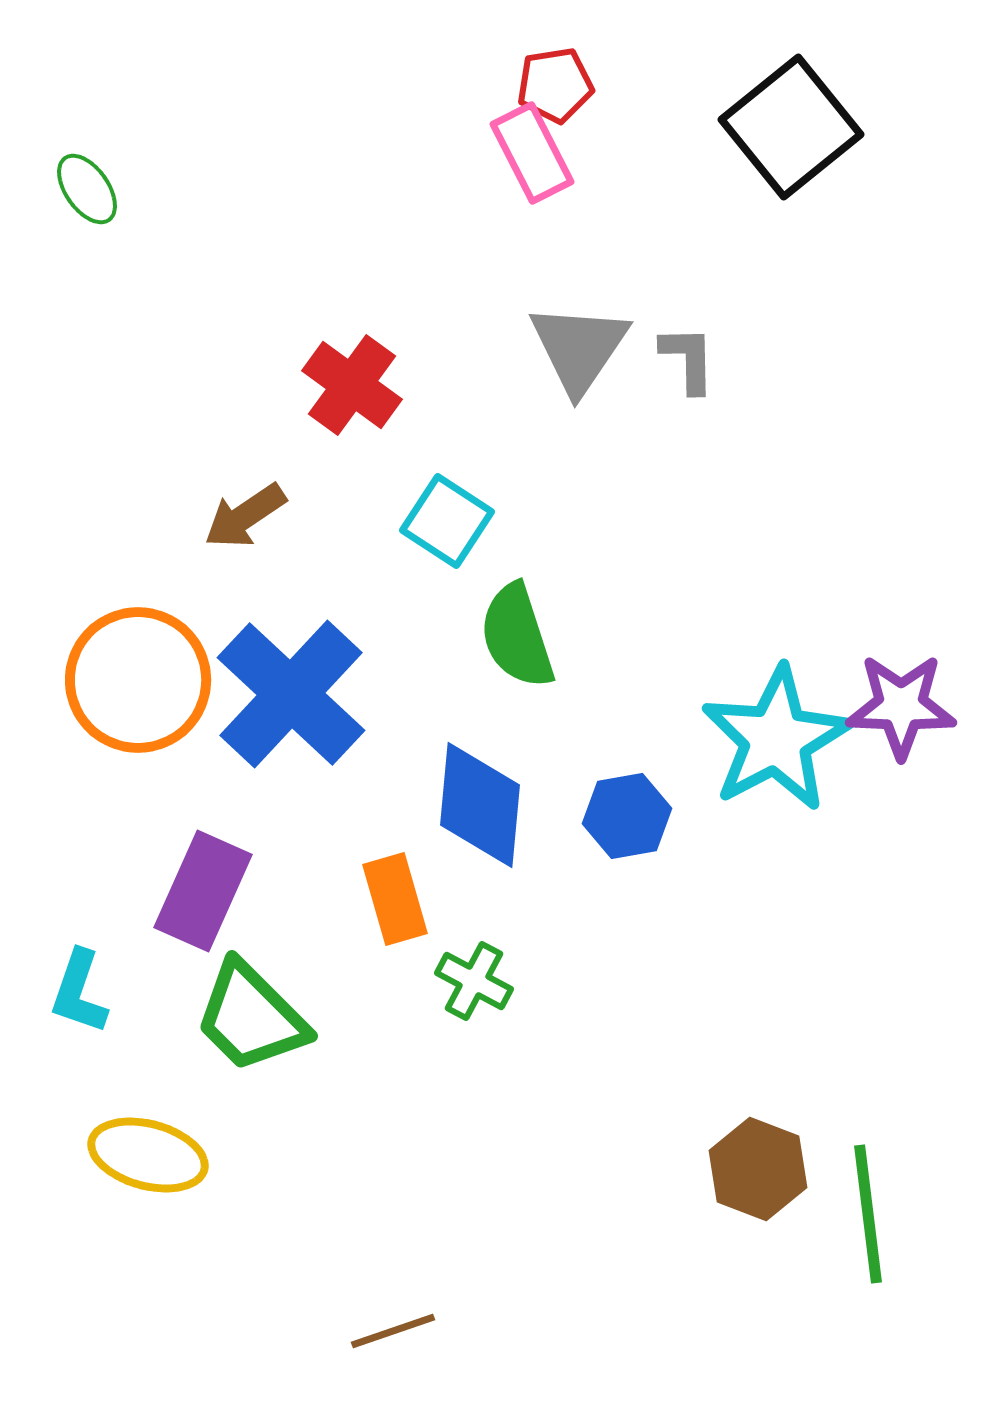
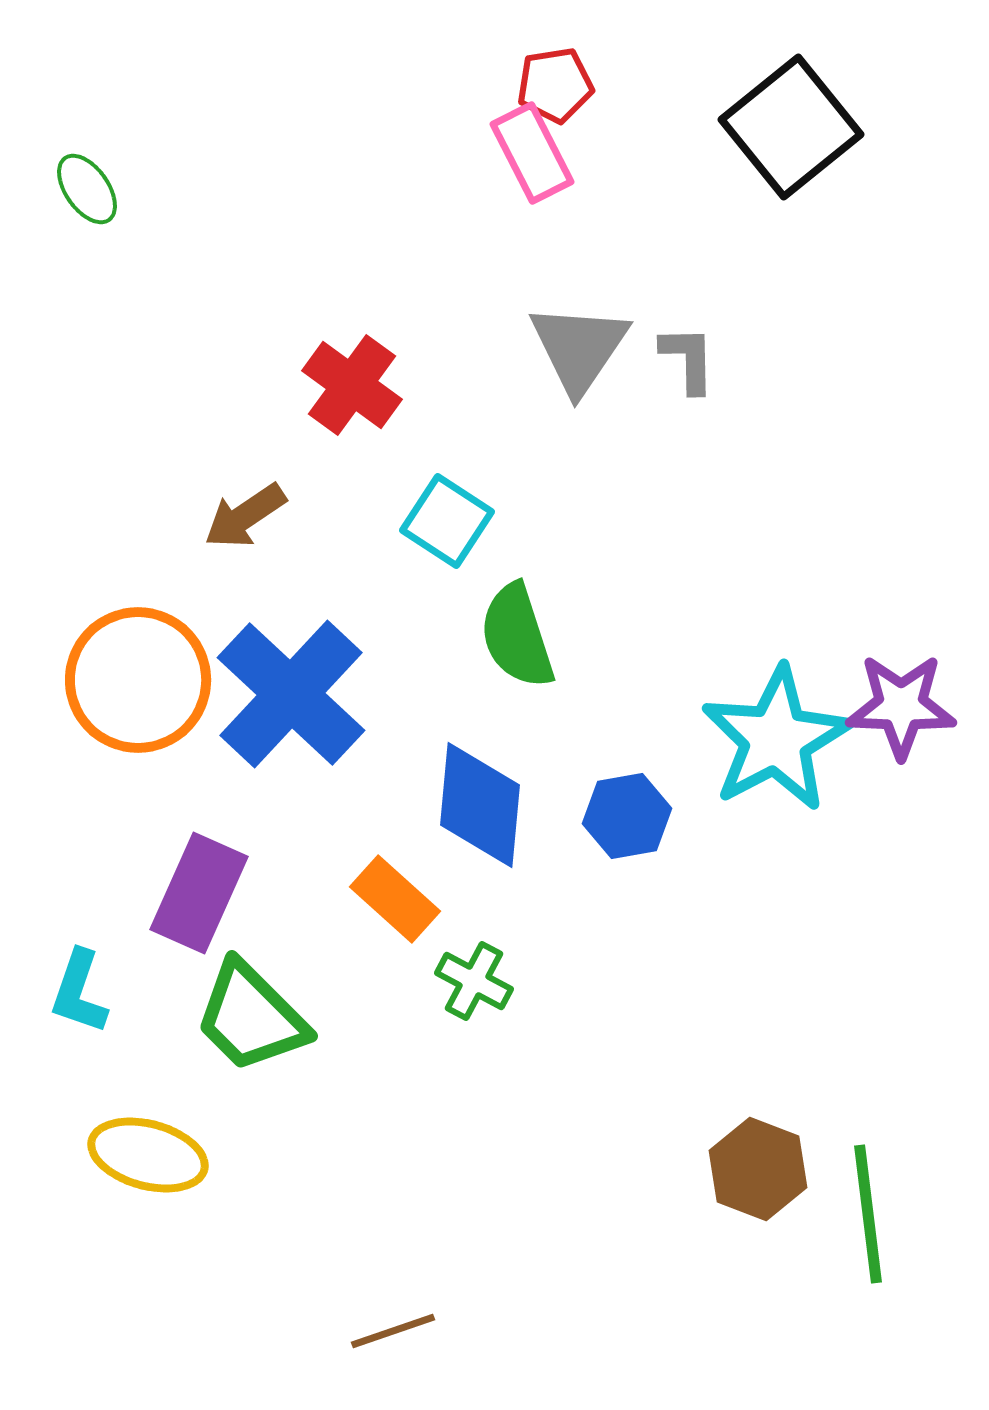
purple rectangle: moved 4 px left, 2 px down
orange rectangle: rotated 32 degrees counterclockwise
